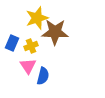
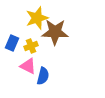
pink triangle: rotated 30 degrees counterclockwise
